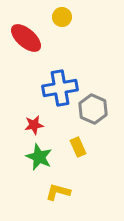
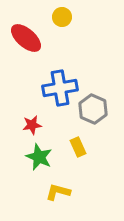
red star: moved 2 px left
